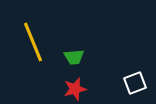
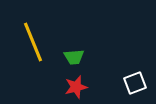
red star: moved 1 px right, 2 px up
